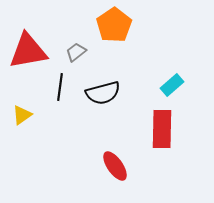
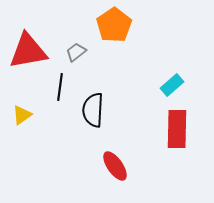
black semicircle: moved 10 px left, 17 px down; rotated 108 degrees clockwise
red rectangle: moved 15 px right
